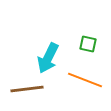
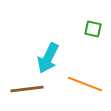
green square: moved 5 px right, 15 px up
orange line: moved 4 px down
